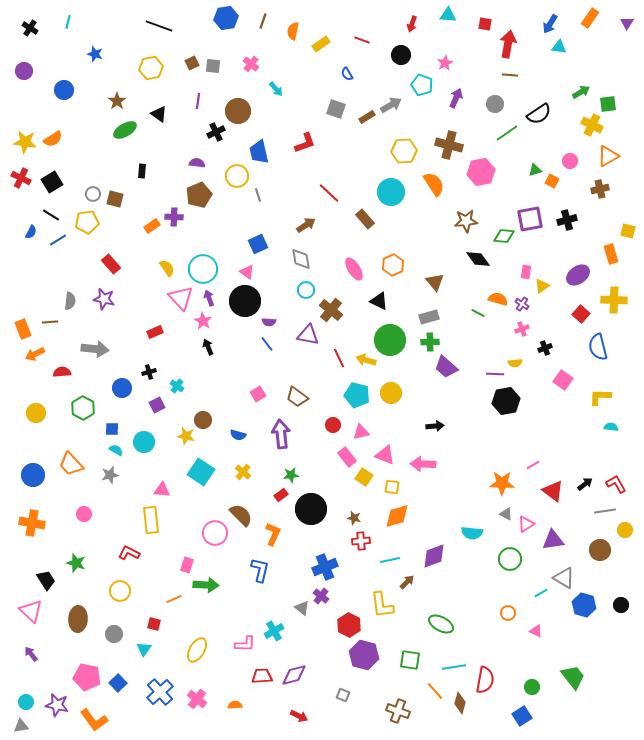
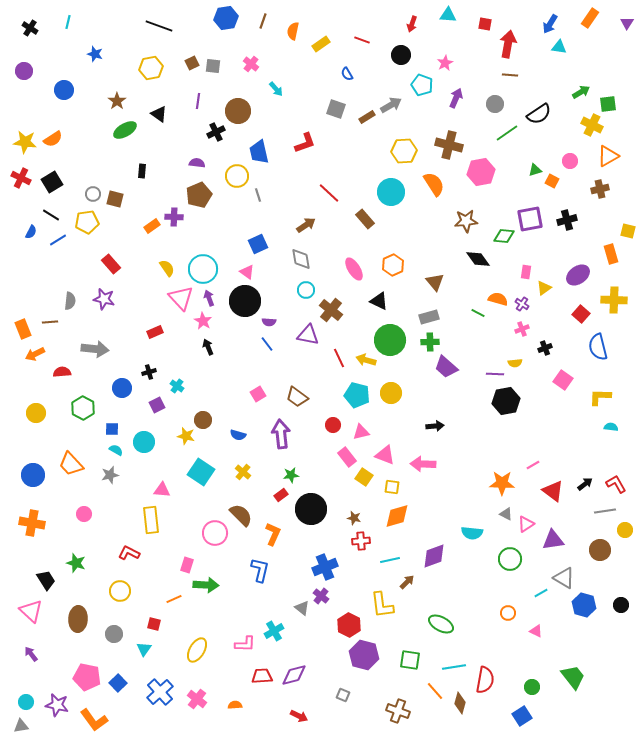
yellow triangle at (542, 286): moved 2 px right, 2 px down
